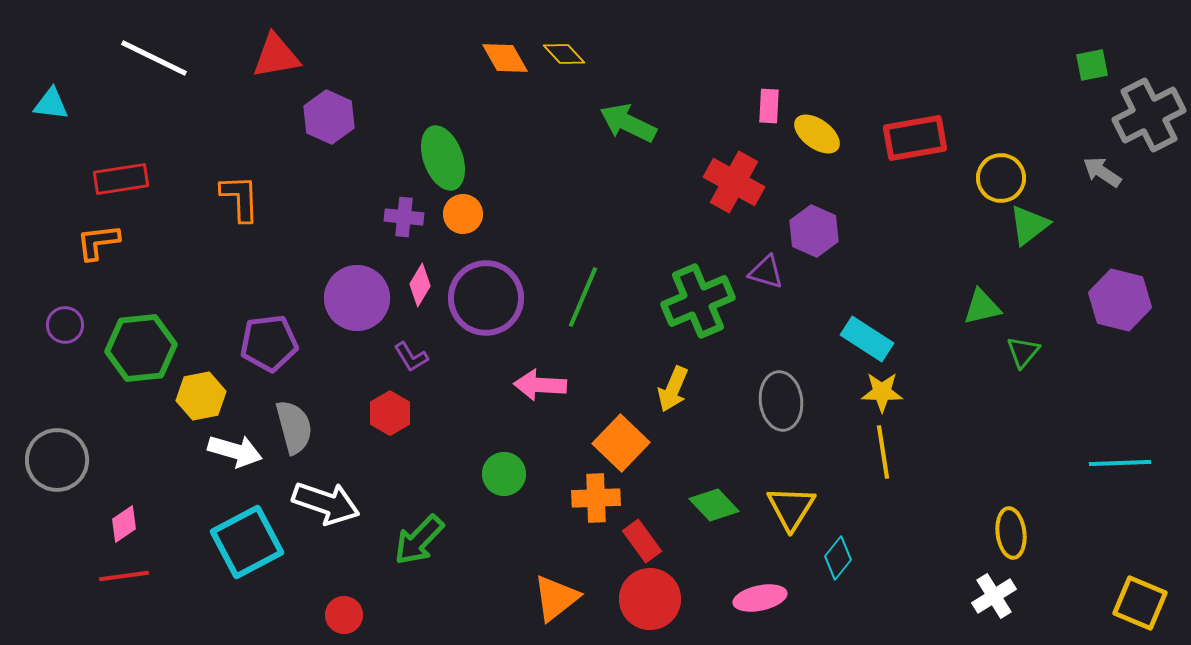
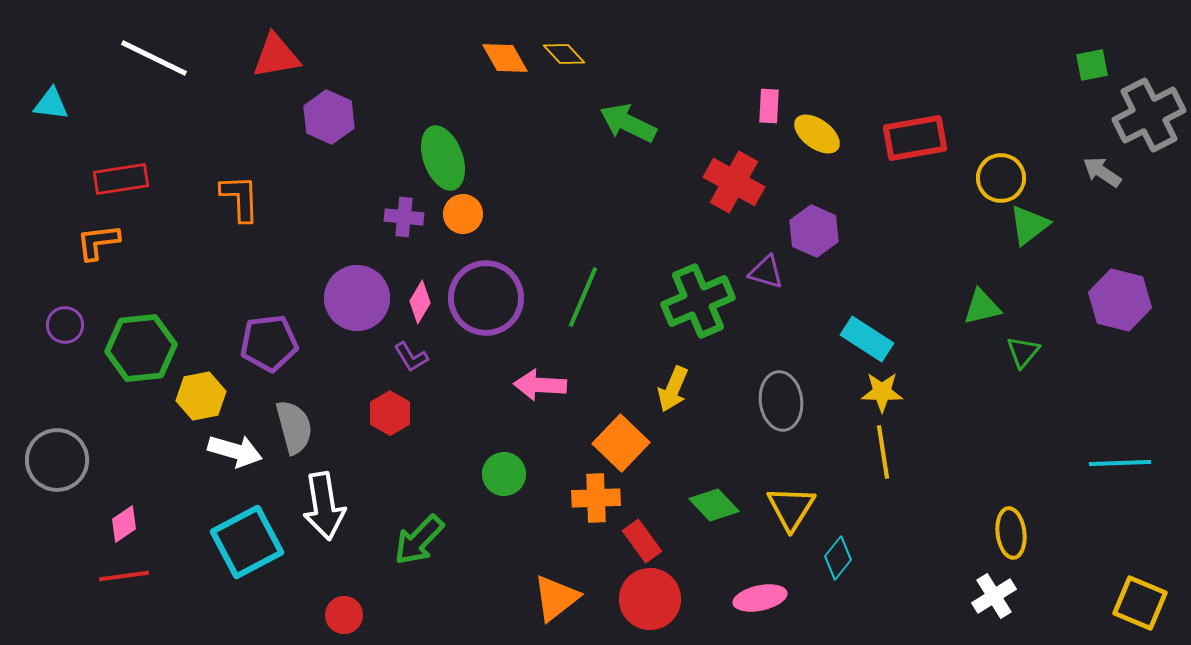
pink diamond at (420, 285): moved 17 px down
white arrow at (326, 503): moved 2 px left, 3 px down; rotated 62 degrees clockwise
